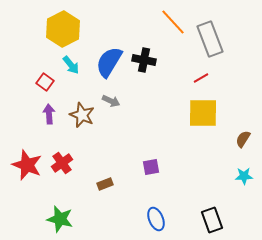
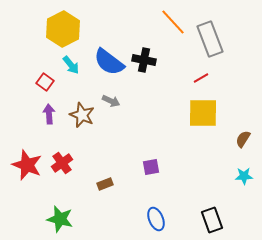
blue semicircle: rotated 84 degrees counterclockwise
